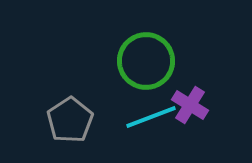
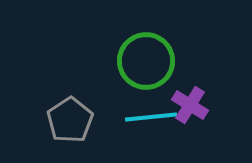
cyan line: rotated 15 degrees clockwise
